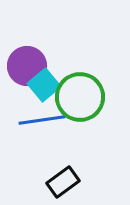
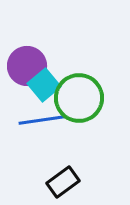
green circle: moved 1 px left, 1 px down
